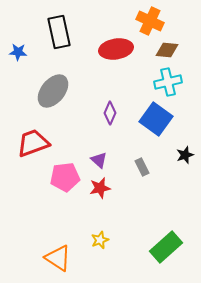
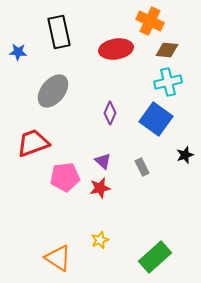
purple triangle: moved 4 px right, 1 px down
green rectangle: moved 11 px left, 10 px down
